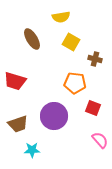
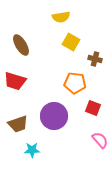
brown ellipse: moved 11 px left, 6 px down
